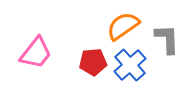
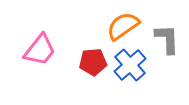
pink trapezoid: moved 4 px right, 3 px up
